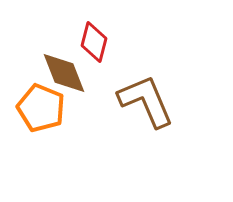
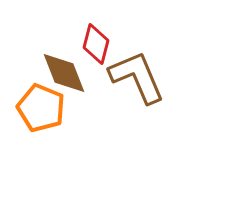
red diamond: moved 2 px right, 2 px down
brown L-shape: moved 9 px left, 24 px up
